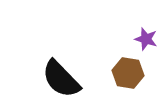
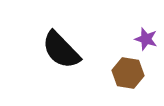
black semicircle: moved 29 px up
